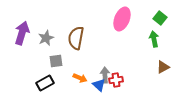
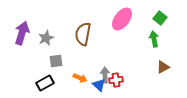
pink ellipse: rotated 15 degrees clockwise
brown semicircle: moved 7 px right, 4 px up
